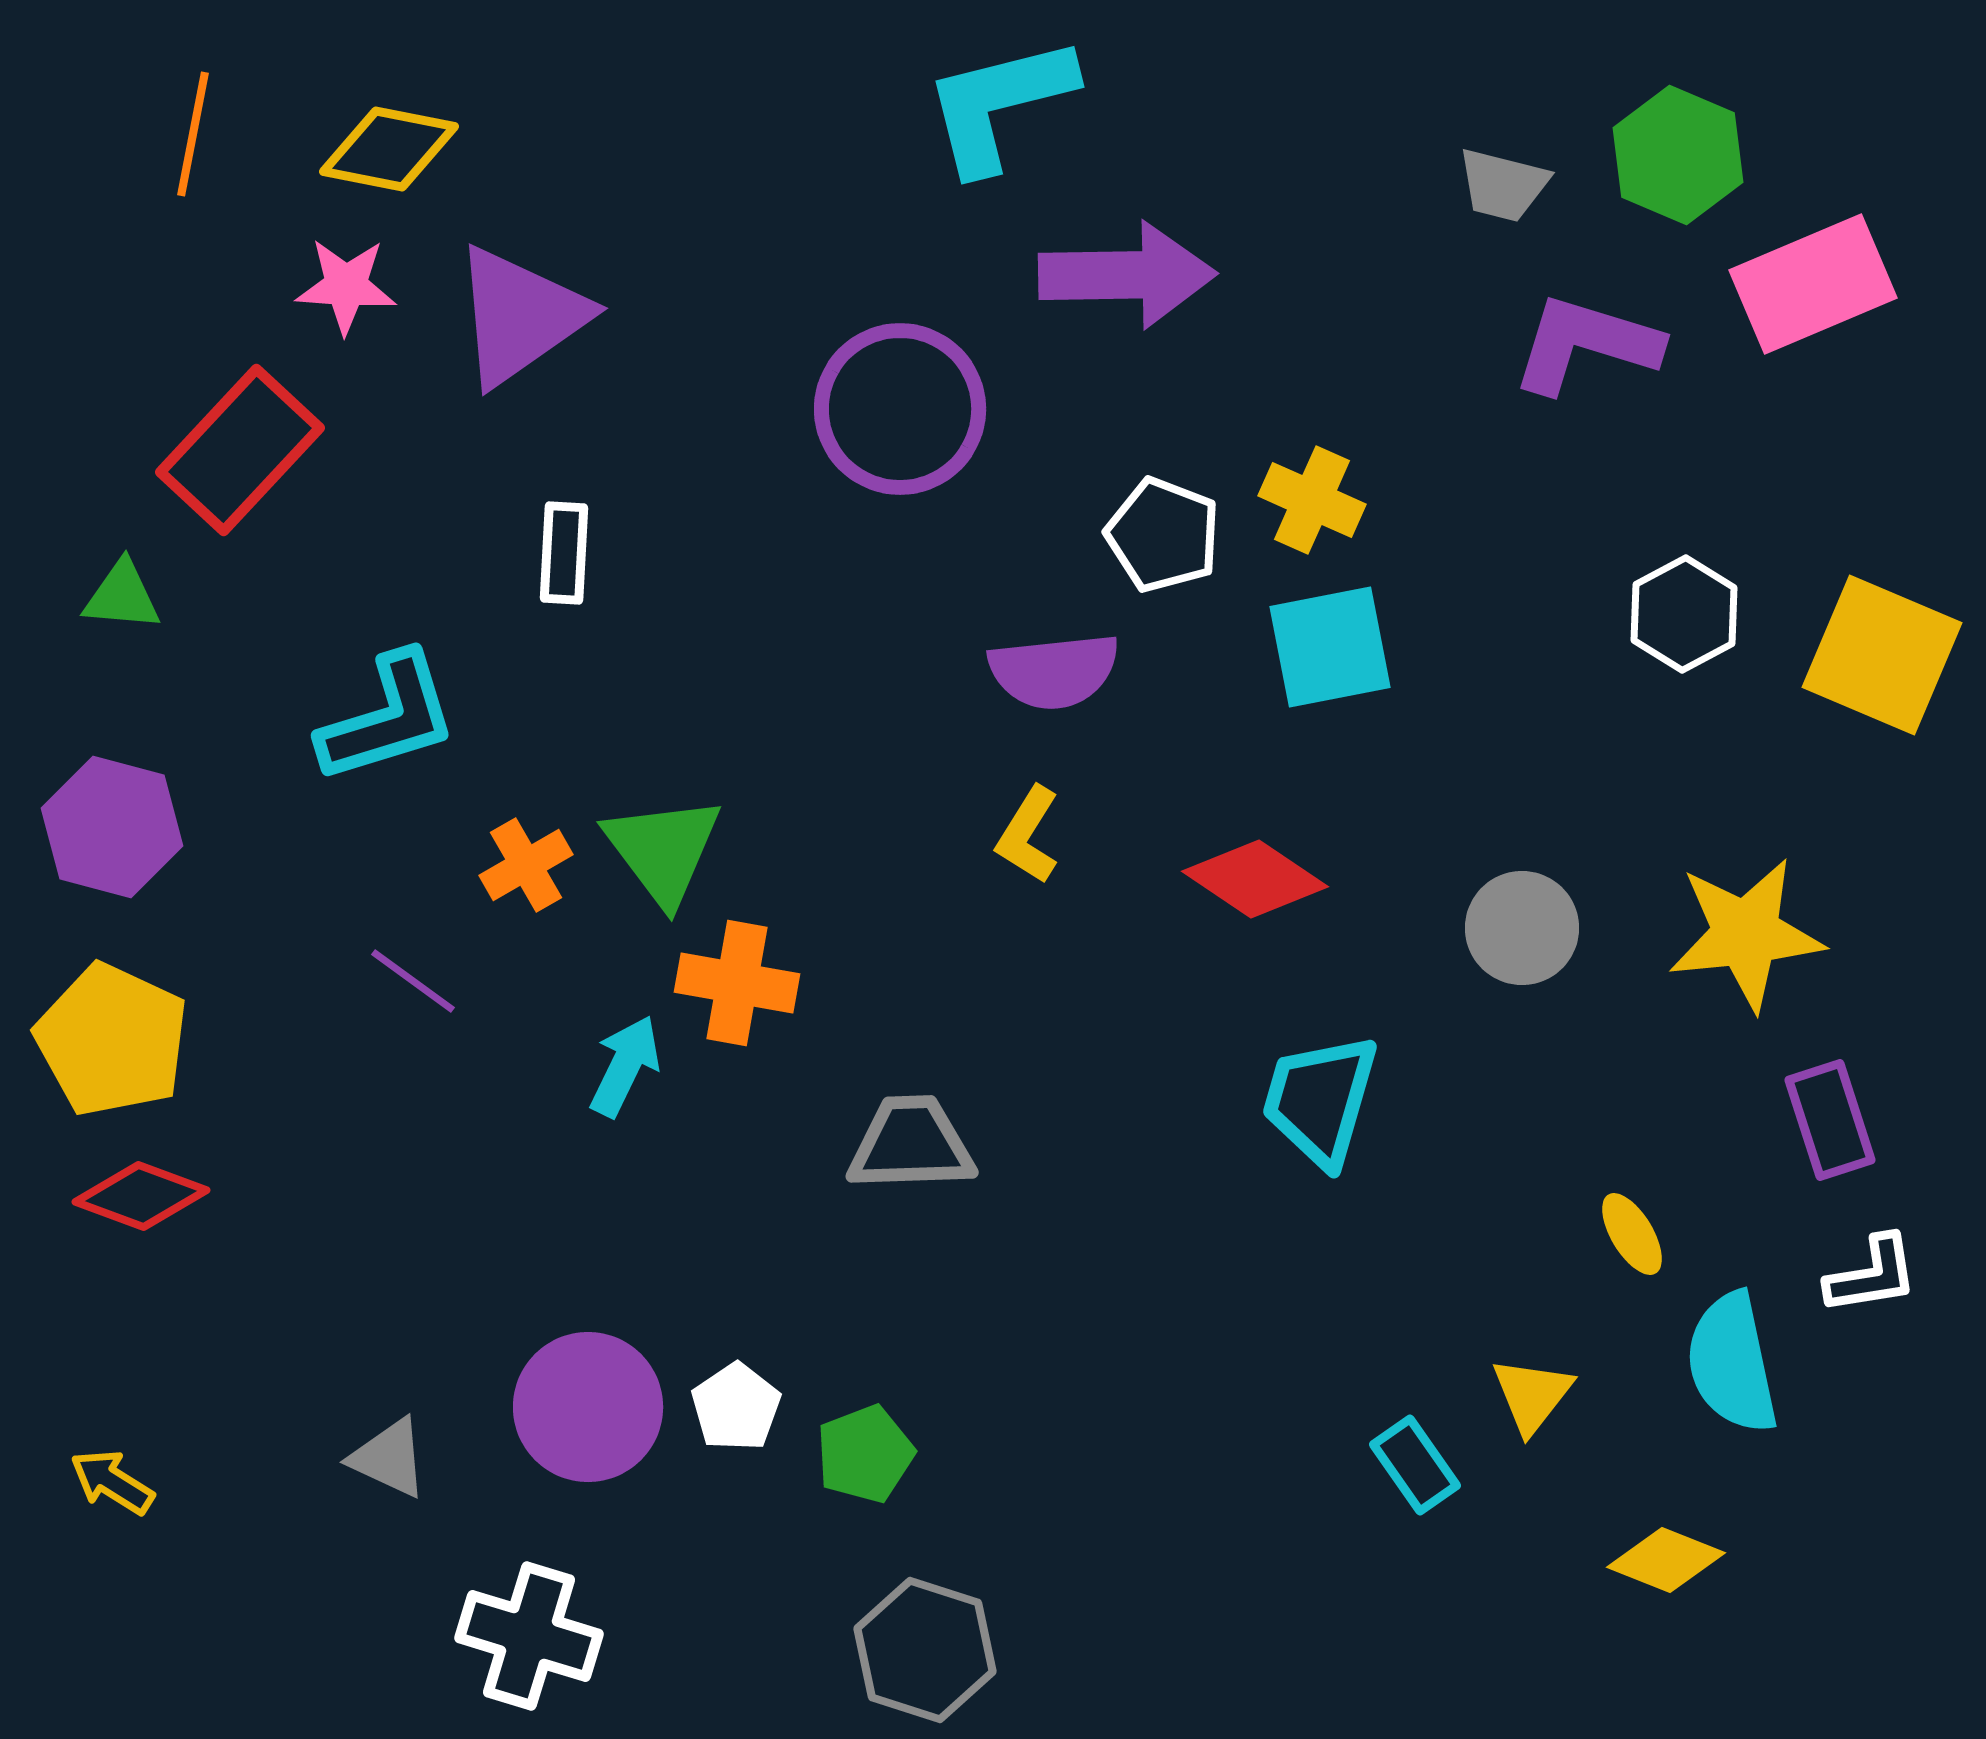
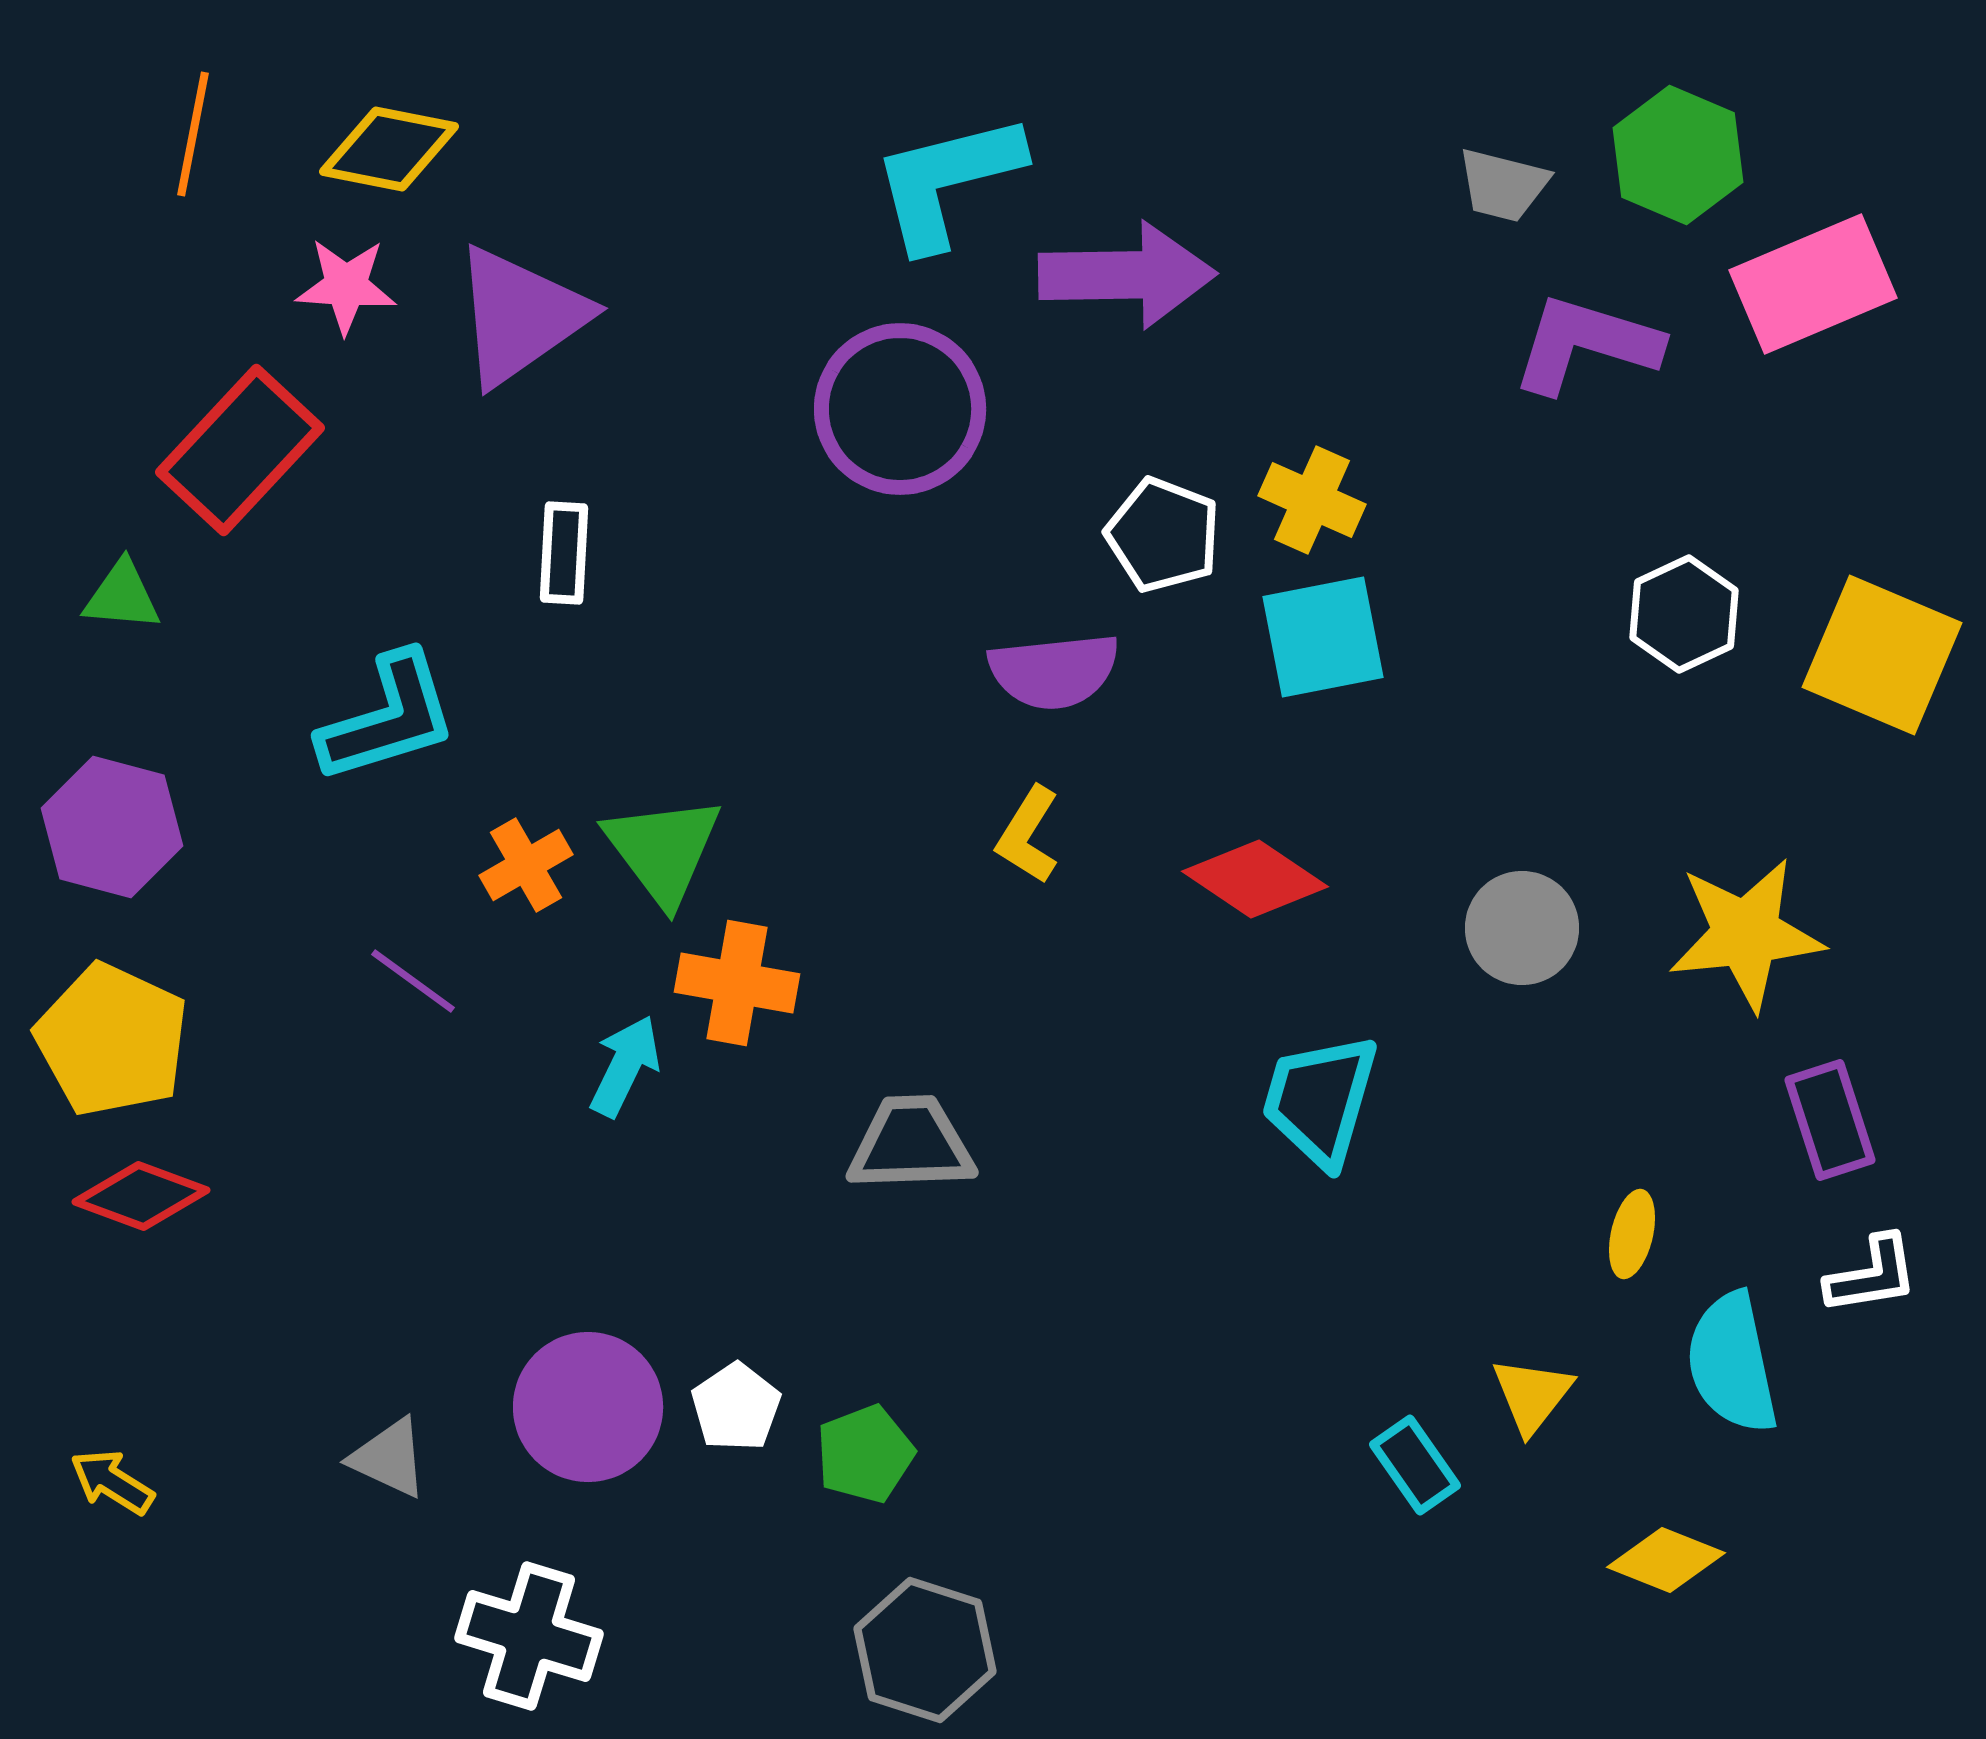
cyan L-shape at (999, 104): moved 52 px left, 77 px down
white hexagon at (1684, 614): rotated 3 degrees clockwise
cyan square at (1330, 647): moved 7 px left, 10 px up
yellow ellipse at (1632, 1234): rotated 44 degrees clockwise
